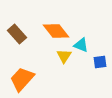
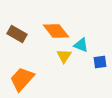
brown rectangle: rotated 18 degrees counterclockwise
